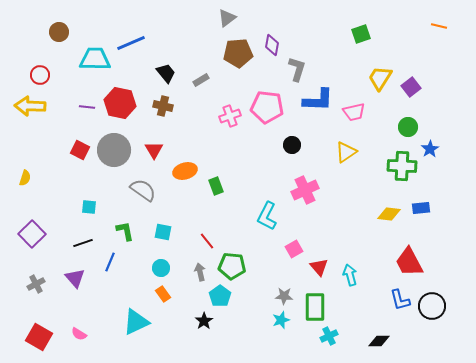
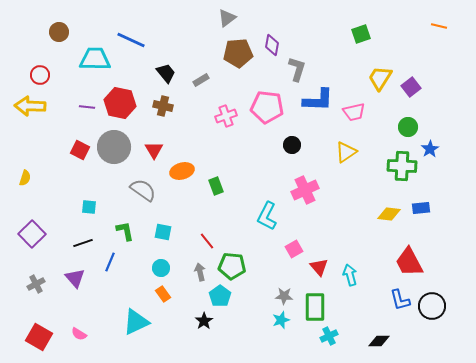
blue line at (131, 43): moved 3 px up; rotated 48 degrees clockwise
pink cross at (230, 116): moved 4 px left
gray circle at (114, 150): moved 3 px up
orange ellipse at (185, 171): moved 3 px left
